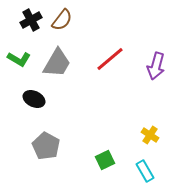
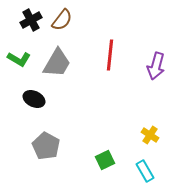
red line: moved 4 px up; rotated 44 degrees counterclockwise
